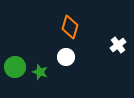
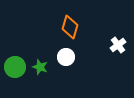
green star: moved 5 px up
